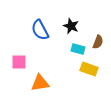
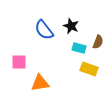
blue semicircle: moved 4 px right; rotated 10 degrees counterclockwise
cyan rectangle: moved 1 px right, 1 px up
